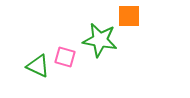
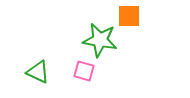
pink square: moved 19 px right, 14 px down
green triangle: moved 6 px down
